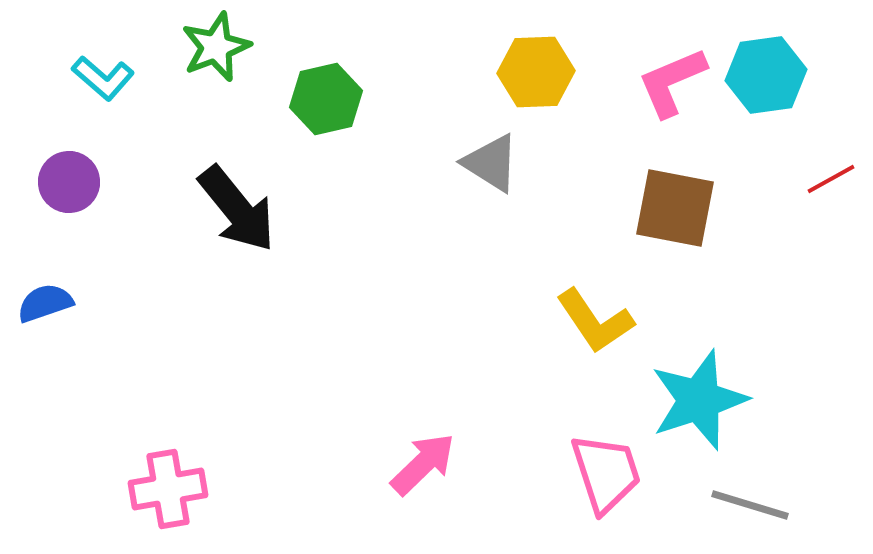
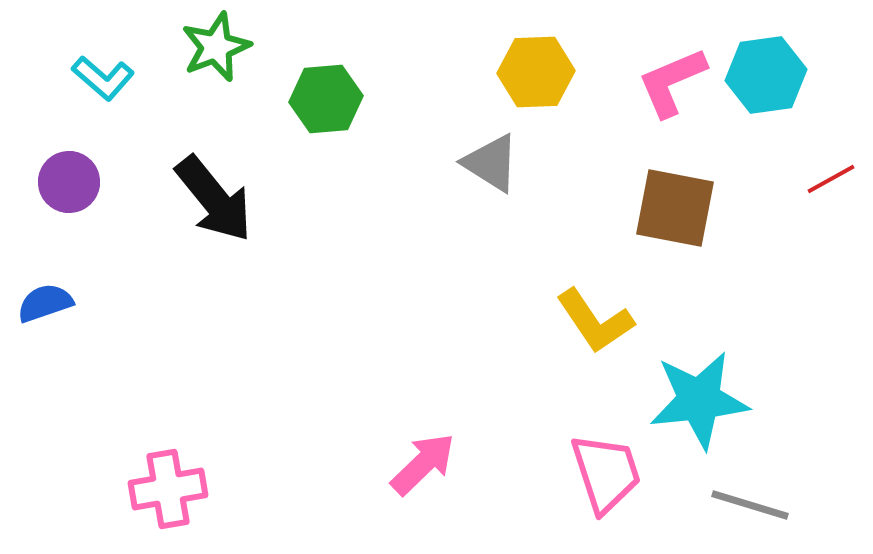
green hexagon: rotated 8 degrees clockwise
black arrow: moved 23 px left, 10 px up
cyan star: rotated 12 degrees clockwise
